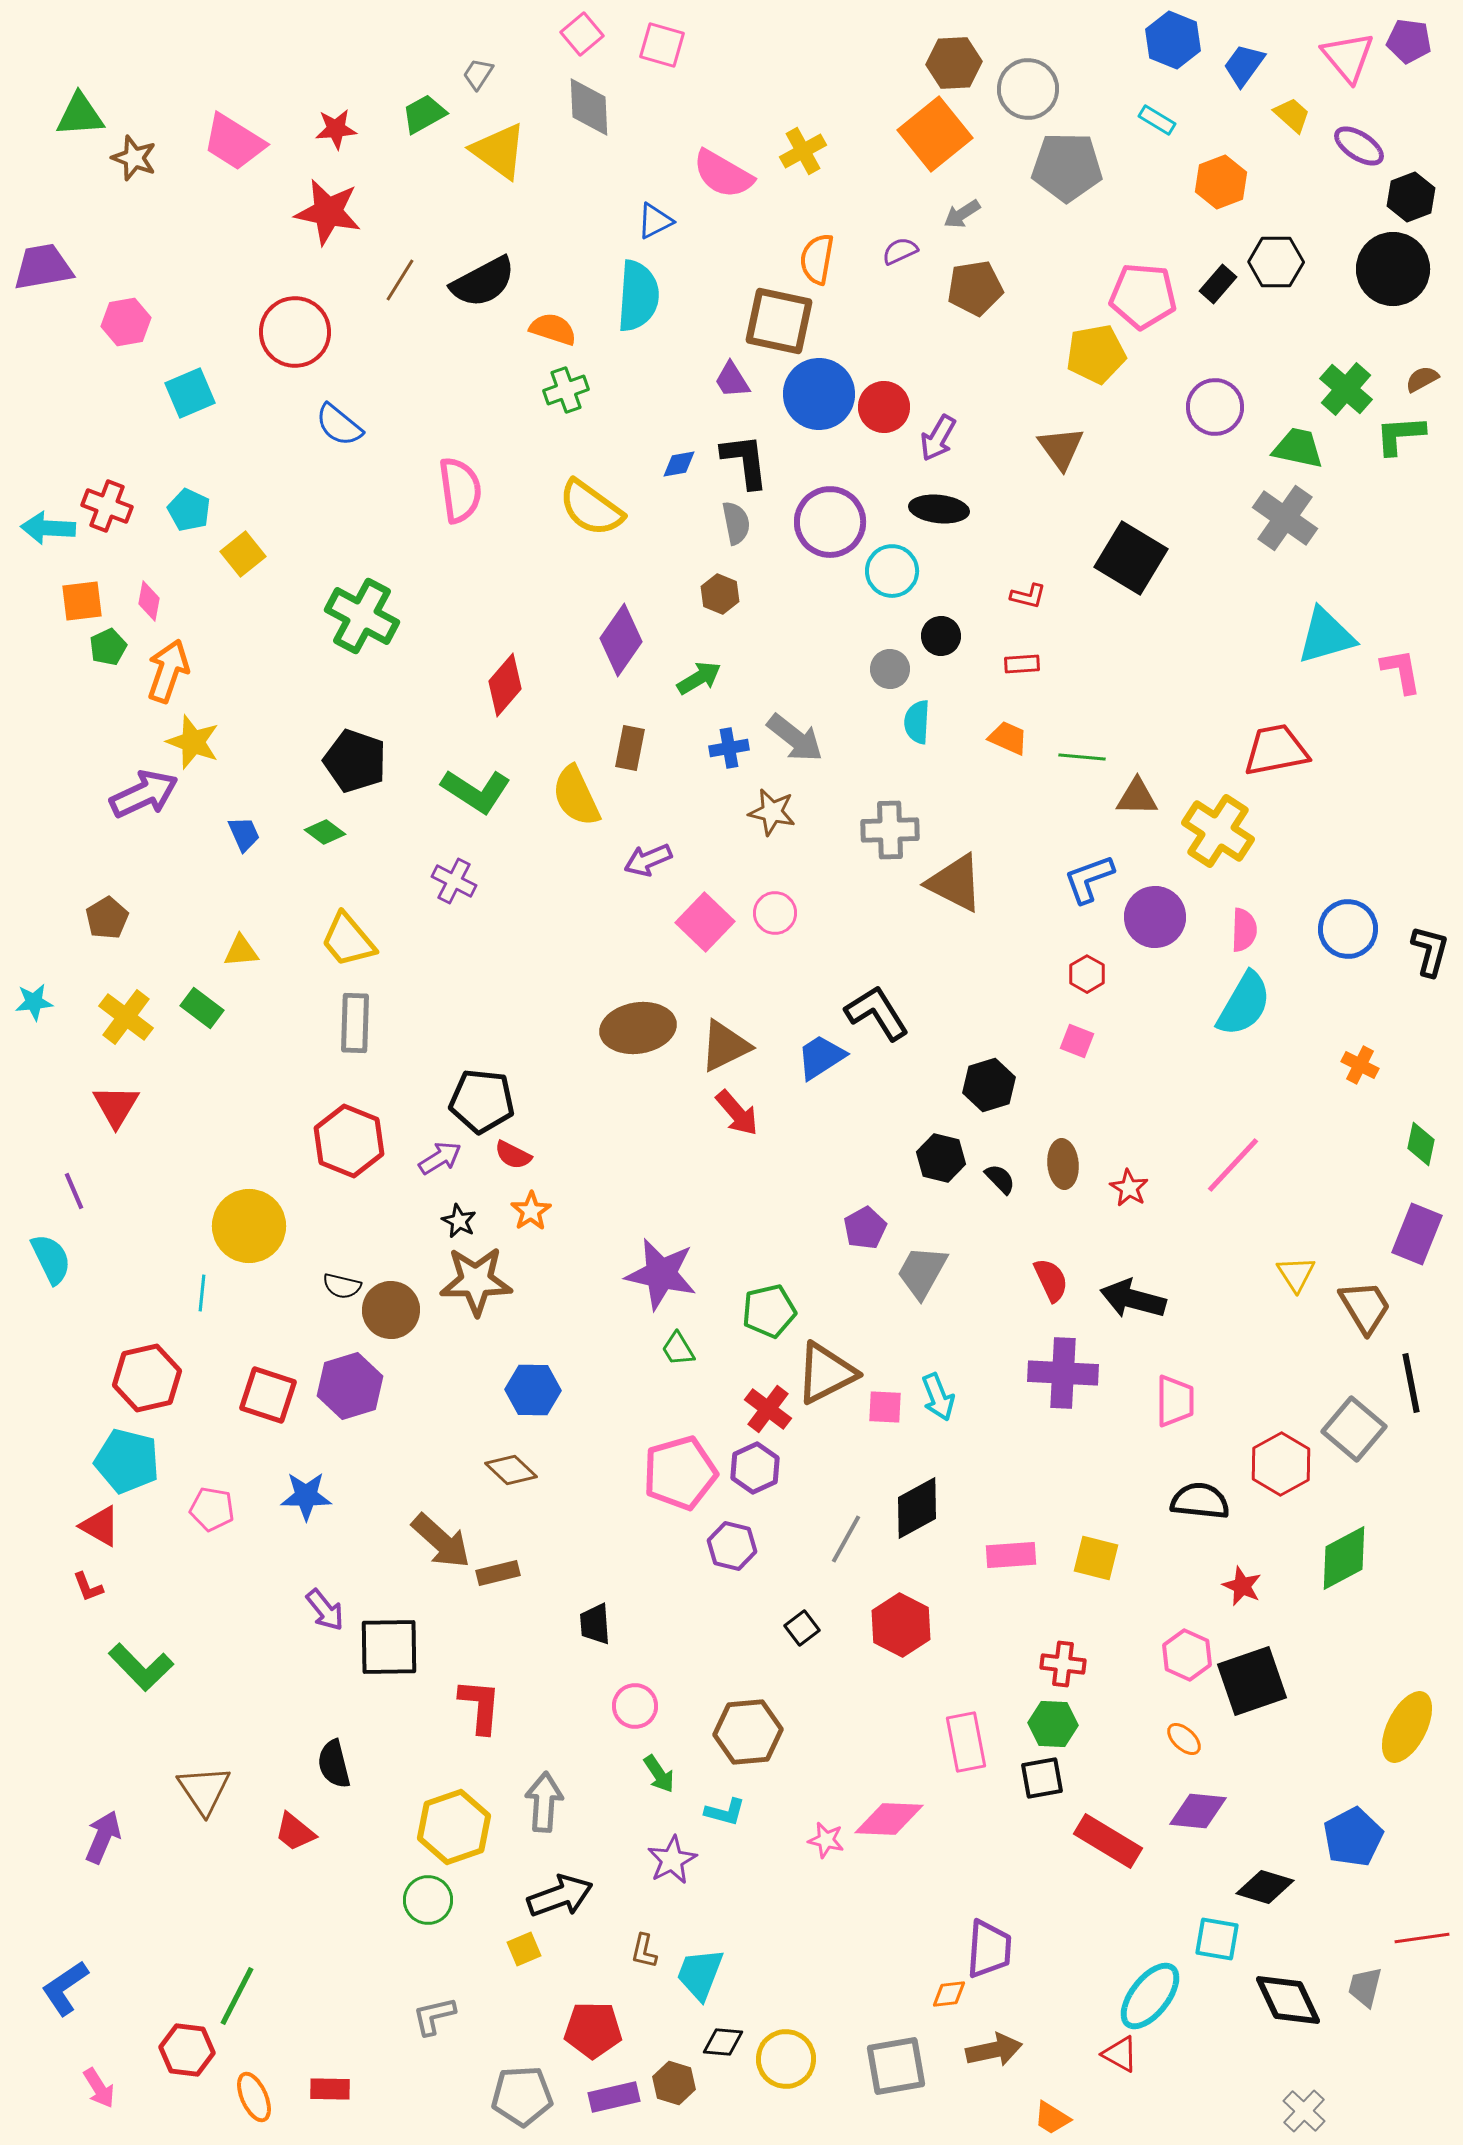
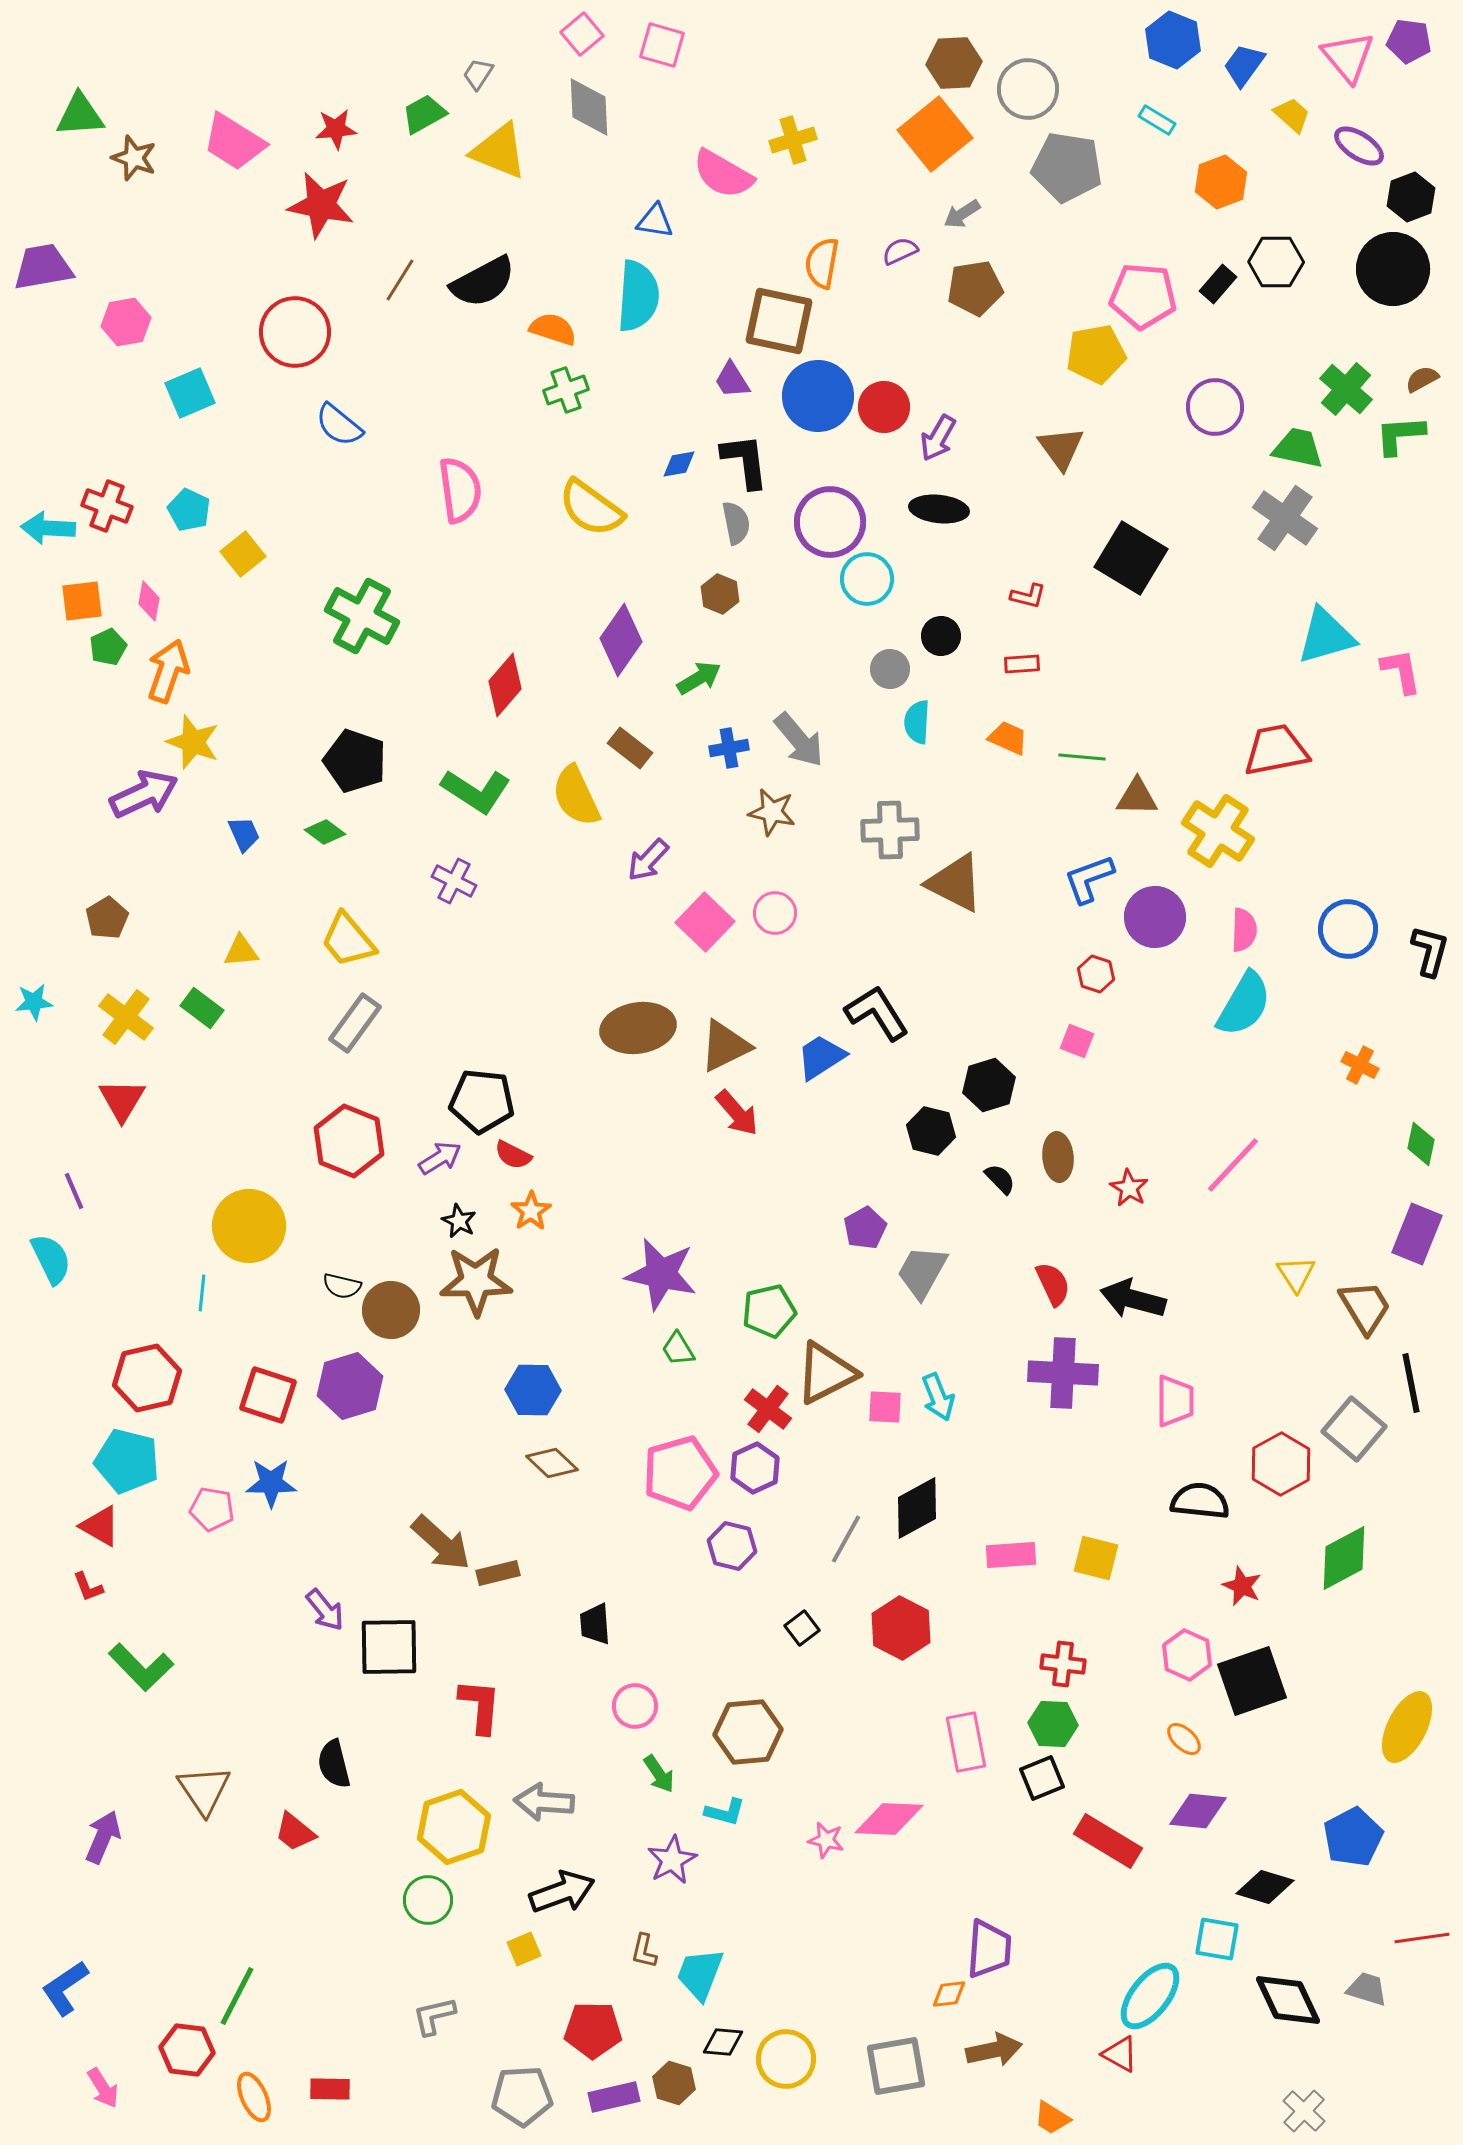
yellow triangle at (499, 151): rotated 14 degrees counterclockwise
yellow cross at (803, 151): moved 10 px left, 11 px up; rotated 12 degrees clockwise
gray pentagon at (1067, 167): rotated 8 degrees clockwise
red star at (328, 212): moved 7 px left, 7 px up
blue triangle at (655, 221): rotated 36 degrees clockwise
orange semicircle at (817, 259): moved 5 px right, 4 px down
blue circle at (819, 394): moved 1 px left, 2 px down
cyan circle at (892, 571): moved 25 px left, 8 px down
gray arrow at (795, 738): moved 4 px right, 2 px down; rotated 12 degrees clockwise
brown rectangle at (630, 748): rotated 63 degrees counterclockwise
purple arrow at (648, 860): rotated 24 degrees counterclockwise
red hexagon at (1087, 974): moved 9 px right; rotated 12 degrees counterclockwise
gray rectangle at (355, 1023): rotated 34 degrees clockwise
red triangle at (116, 1106): moved 6 px right, 6 px up
black hexagon at (941, 1158): moved 10 px left, 27 px up
brown ellipse at (1063, 1164): moved 5 px left, 7 px up
red semicircle at (1051, 1280): moved 2 px right, 4 px down
brown diamond at (511, 1470): moved 41 px right, 7 px up
blue star at (306, 1496): moved 35 px left, 13 px up
brown arrow at (441, 1541): moved 2 px down
red hexagon at (901, 1625): moved 3 px down
black square at (1042, 1778): rotated 12 degrees counterclockwise
gray arrow at (544, 1802): rotated 90 degrees counterclockwise
black arrow at (560, 1896): moved 2 px right, 4 px up
gray trapezoid at (1365, 1987): moved 2 px right, 2 px down; rotated 93 degrees clockwise
pink arrow at (99, 2088): moved 4 px right
